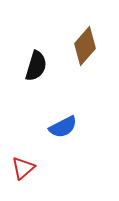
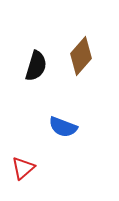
brown diamond: moved 4 px left, 10 px down
blue semicircle: rotated 48 degrees clockwise
